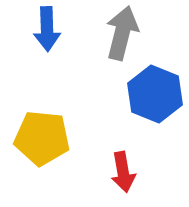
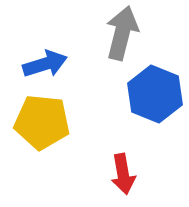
blue arrow: moved 2 px left, 35 px down; rotated 105 degrees counterclockwise
yellow pentagon: moved 16 px up
red arrow: moved 2 px down
